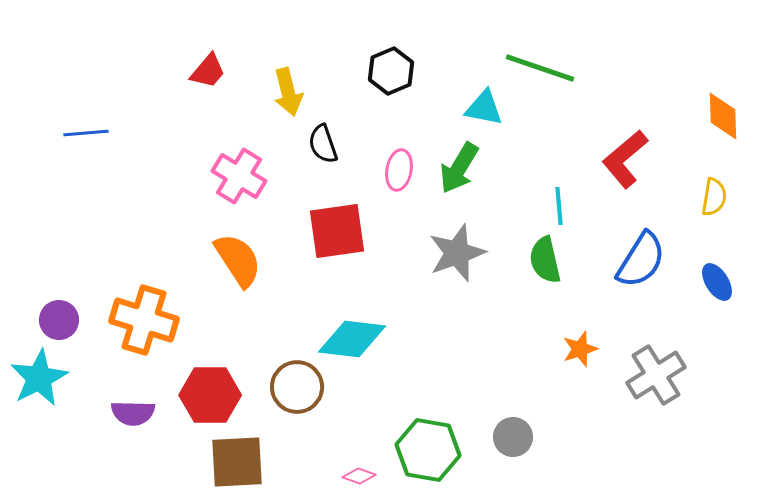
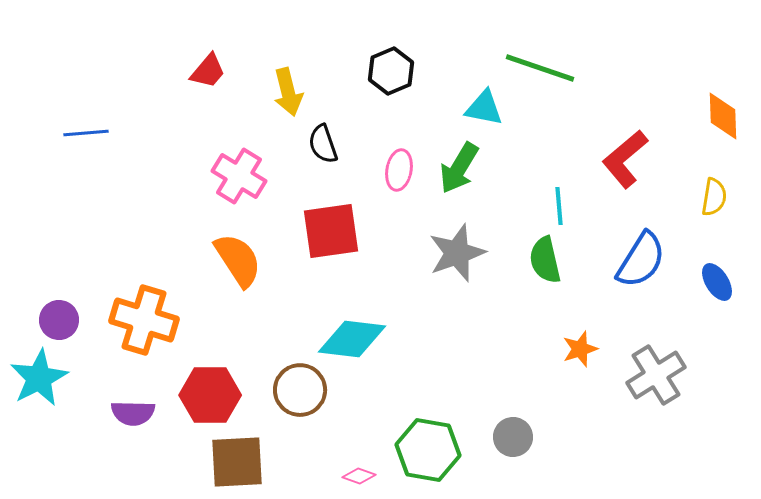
red square: moved 6 px left
brown circle: moved 3 px right, 3 px down
